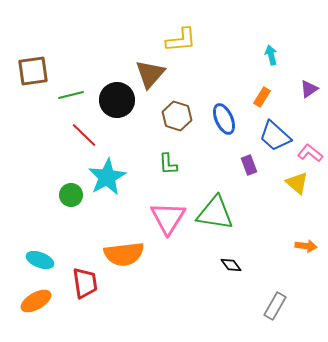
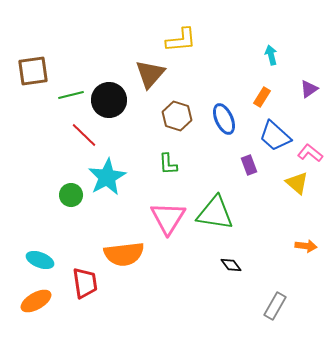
black circle: moved 8 px left
